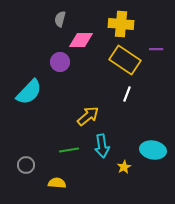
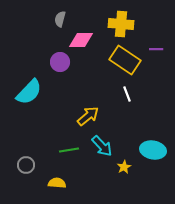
white line: rotated 42 degrees counterclockwise
cyan arrow: rotated 35 degrees counterclockwise
